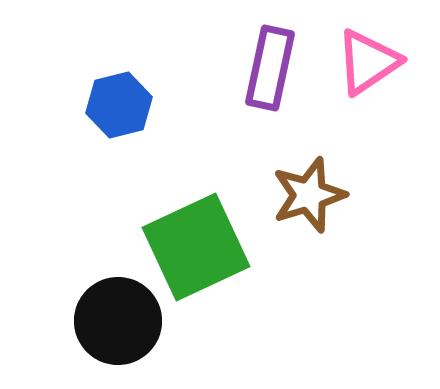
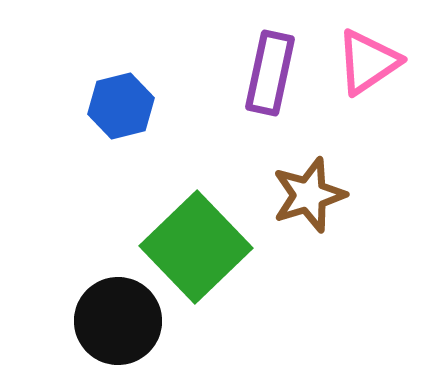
purple rectangle: moved 5 px down
blue hexagon: moved 2 px right, 1 px down
green square: rotated 19 degrees counterclockwise
